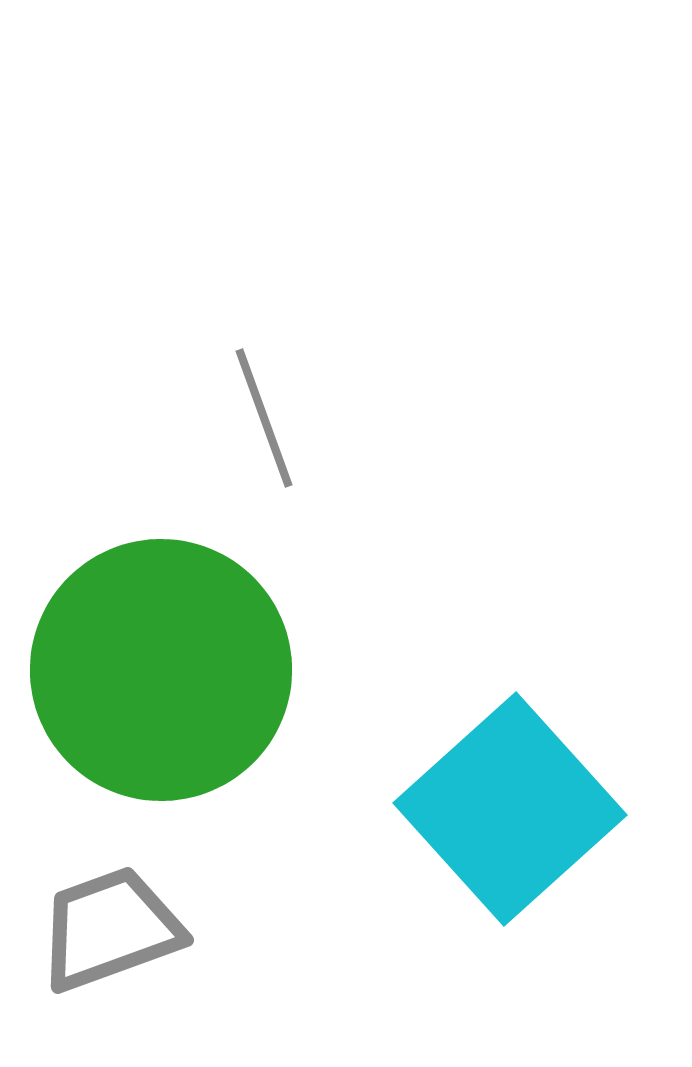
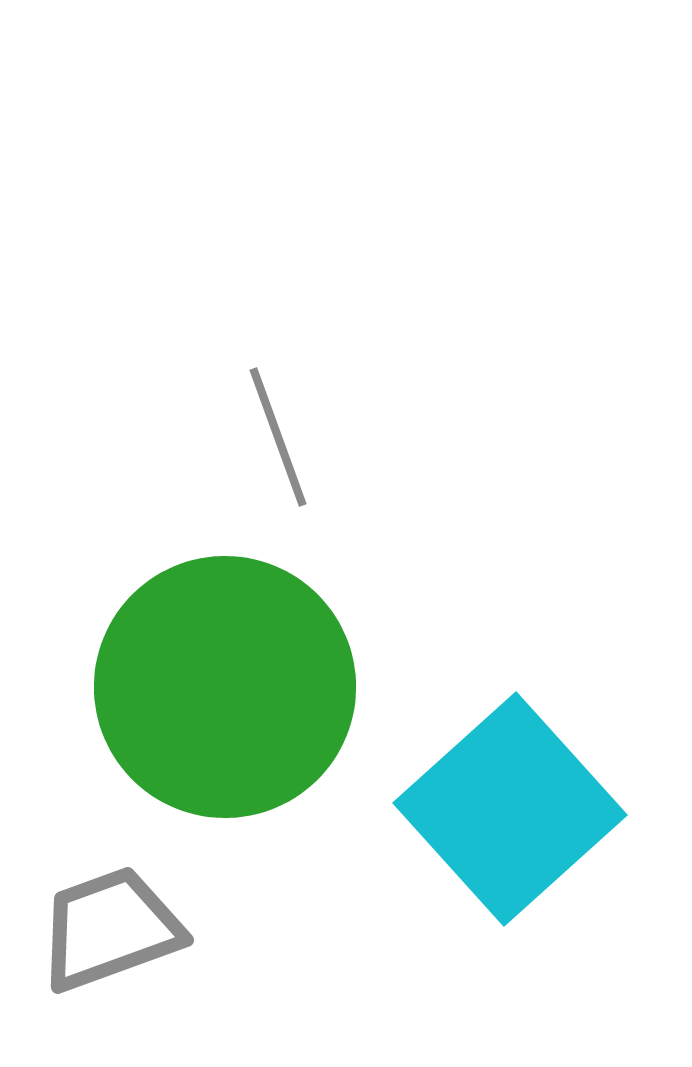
gray line: moved 14 px right, 19 px down
green circle: moved 64 px right, 17 px down
